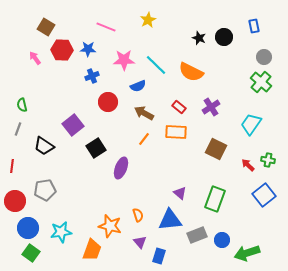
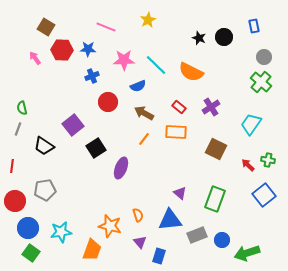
green semicircle at (22, 105): moved 3 px down
